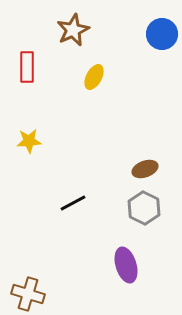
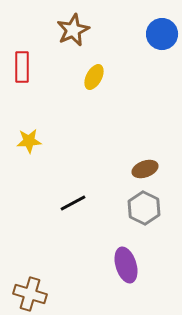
red rectangle: moved 5 px left
brown cross: moved 2 px right
